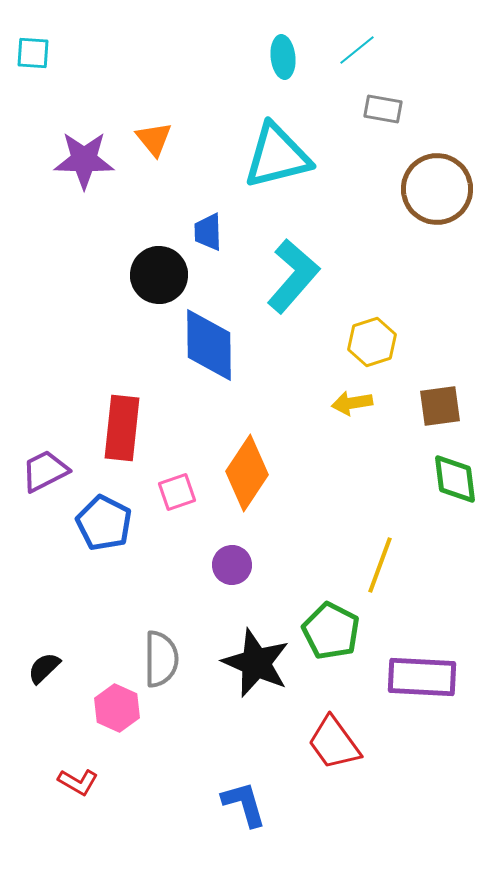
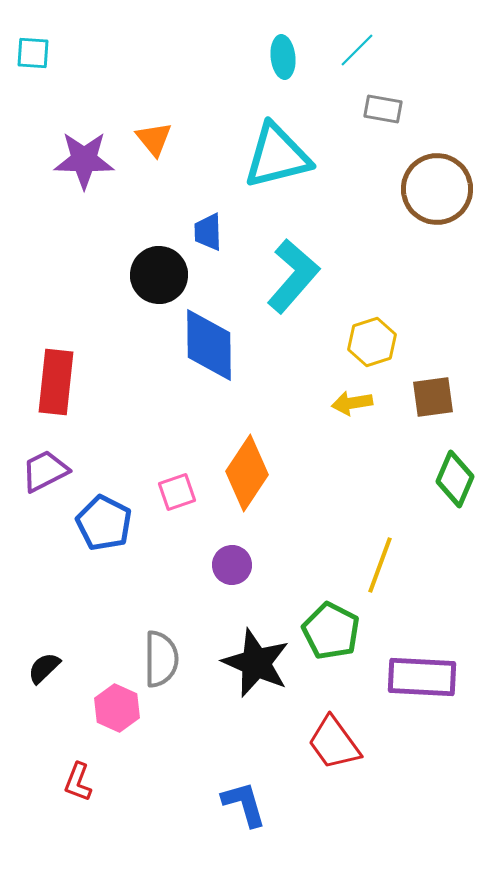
cyan line: rotated 6 degrees counterclockwise
brown square: moved 7 px left, 9 px up
red rectangle: moved 66 px left, 46 px up
green diamond: rotated 30 degrees clockwise
red L-shape: rotated 81 degrees clockwise
